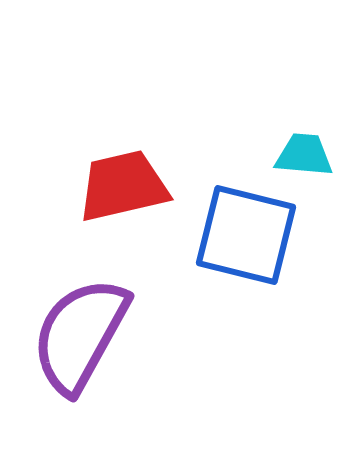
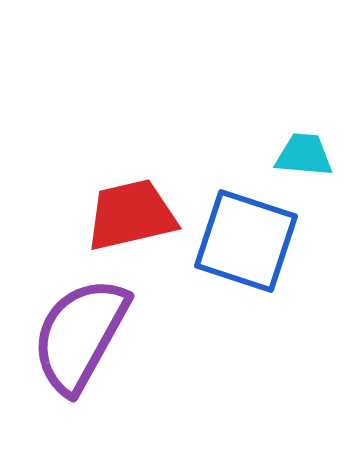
red trapezoid: moved 8 px right, 29 px down
blue square: moved 6 px down; rotated 4 degrees clockwise
